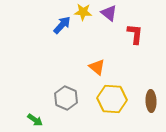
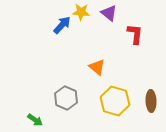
yellow star: moved 2 px left
yellow hexagon: moved 3 px right, 2 px down; rotated 12 degrees clockwise
